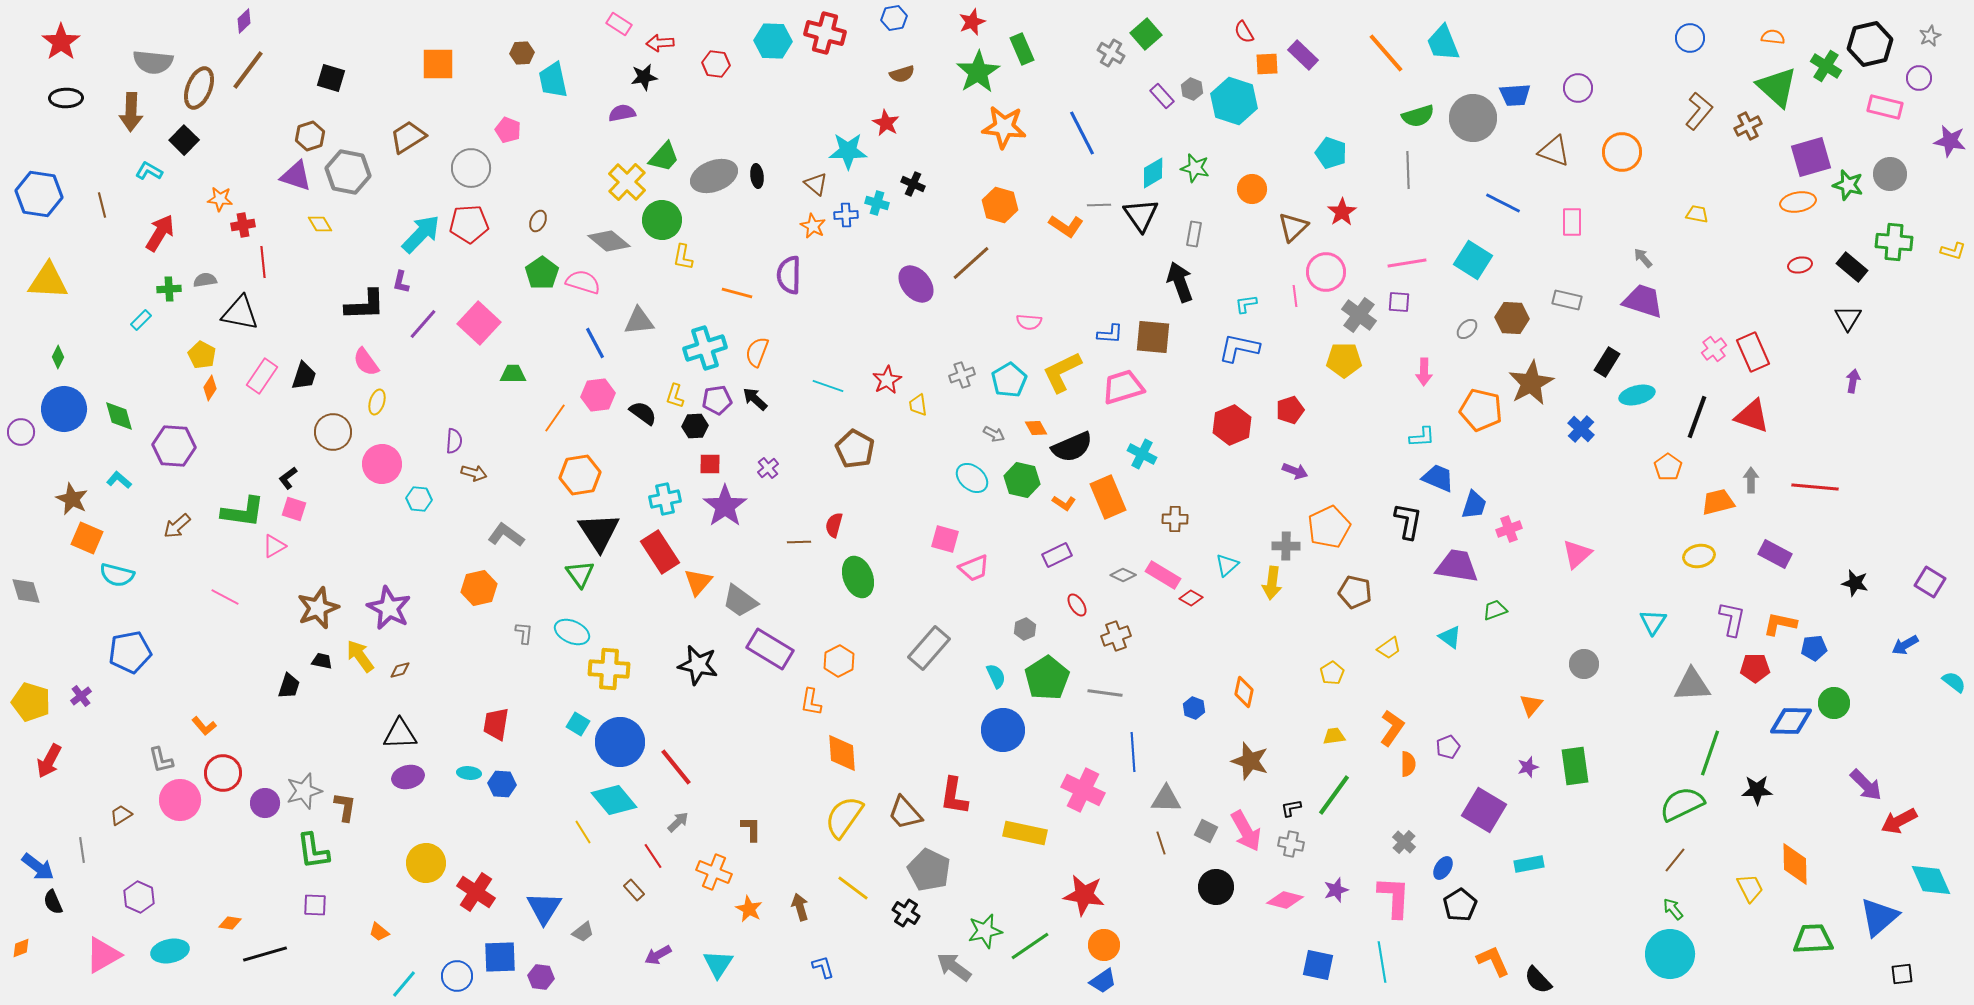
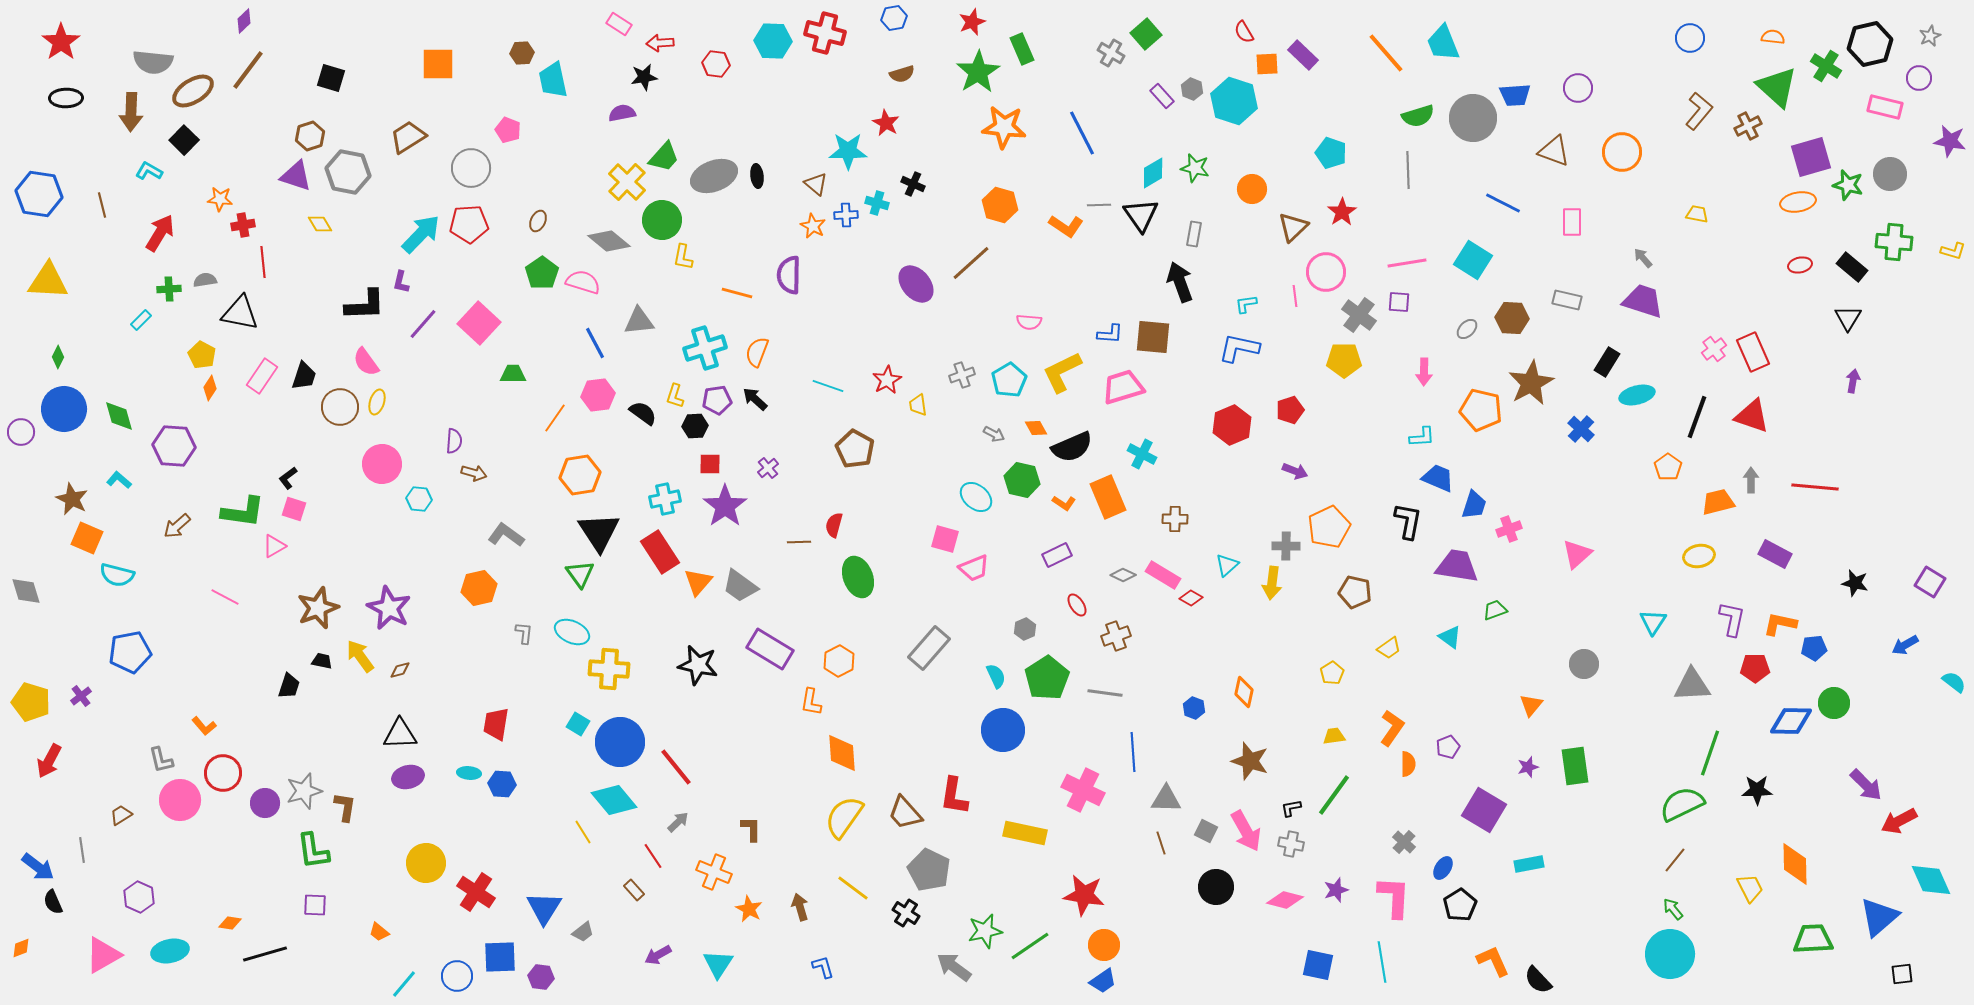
brown ellipse at (199, 88): moved 6 px left, 3 px down; rotated 36 degrees clockwise
brown circle at (333, 432): moved 7 px right, 25 px up
cyan ellipse at (972, 478): moved 4 px right, 19 px down
gray trapezoid at (740, 601): moved 15 px up
